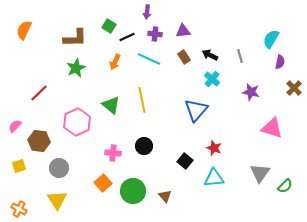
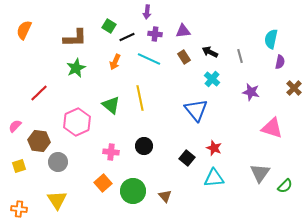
cyan semicircle: rotated 18 degrees counterclockwise
black arrow: moved 3 px up
yellow line: moved 2 px left, 2 px up
blue triangle: rotated 20 degrees counterclockwise
pink cross: moved 2 px left, 1 px up
black square: moved 2 px right, 3 px up
gray circle: moved 1 px left, 6 px up
orange cross: rotated 21 degrees counterclockwise
